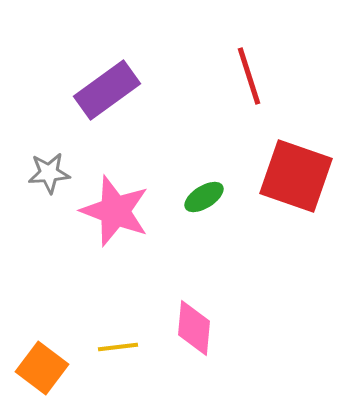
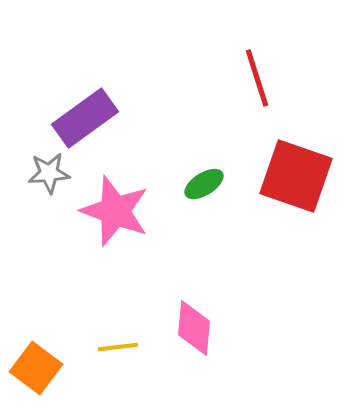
red line: moved 8 px right, 2 px down
purple rectangle: moved 22 px left, 28 px down
green ellipse: moved 13 px up
orange square: moved 6 px left
